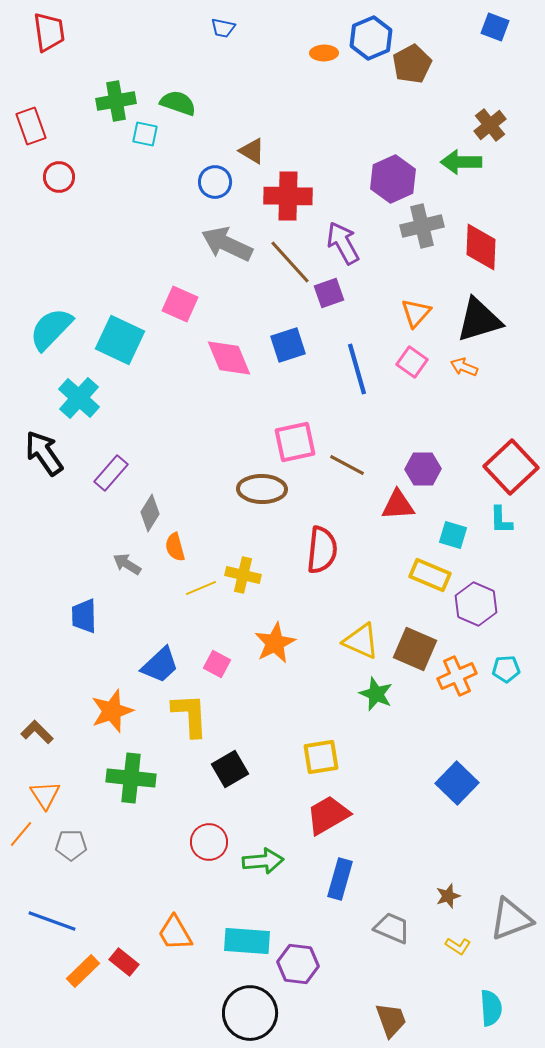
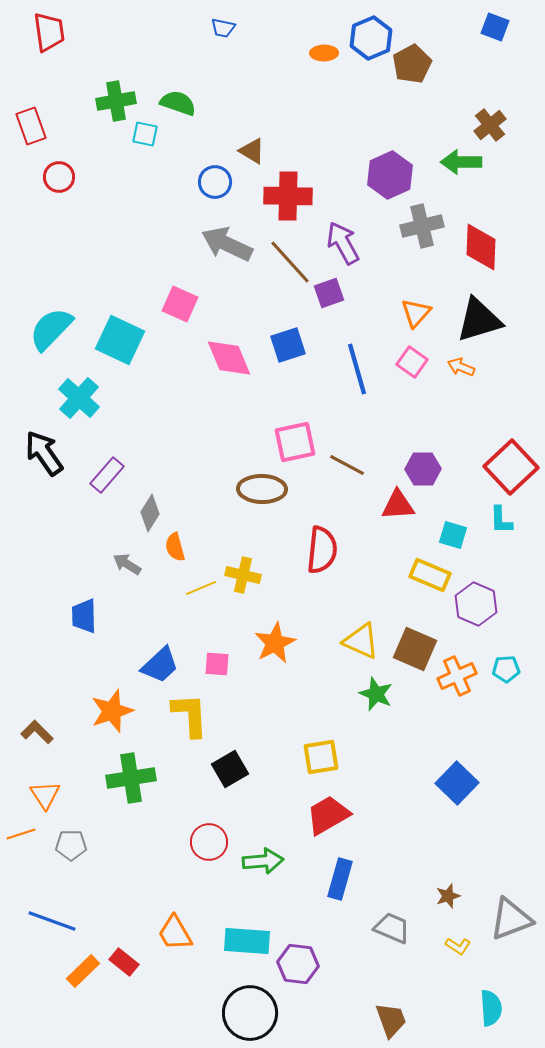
purple hexagon at (393, 179): moved 3 px left, 4 px up
orange arrow at (464, 367): moved 3 px left
purple rectangle at (111, 473): moved 4 px left, 2 px down
pink square at (217, 664): rotated 24 degrees counterclockwise
green cross at (131, 778): rotated 15 degrees counterclockwise
orange line at (21, 834): rotated 32 degrees clockwise
